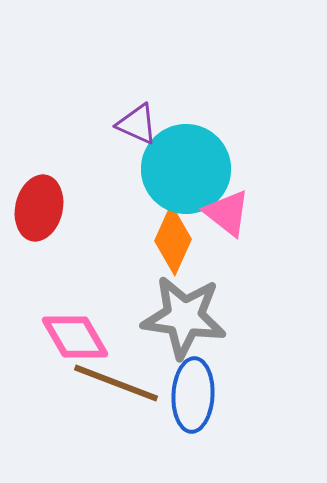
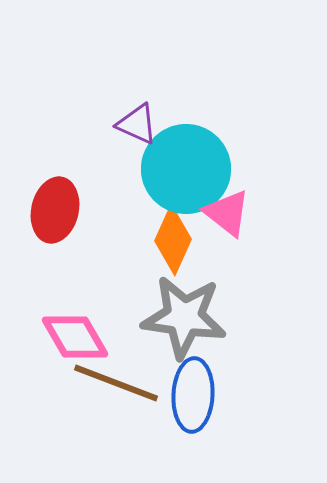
red ellipse: moved 16 px right, 2 px down
